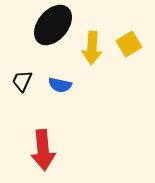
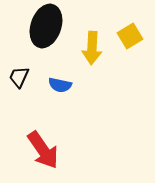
black ellipse: moved 7 px left, 1 px down; rotated 21 degrees counterclockwise
yellow square: moved 1 px right, 8 px up
black trapezoid: moved 3 px left, 4 px up
red arrow: rotated 30 degrees counterclockwise
